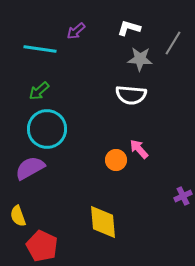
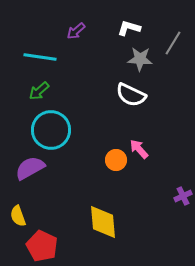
cyan line: moved 8 px down
white semicircle: rotated 20 degrees clockwise
cyan circle: moved 4 px right, 1 px down
